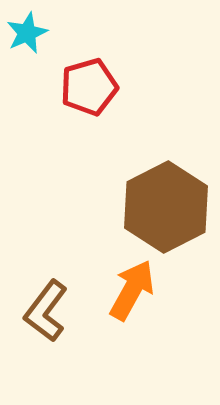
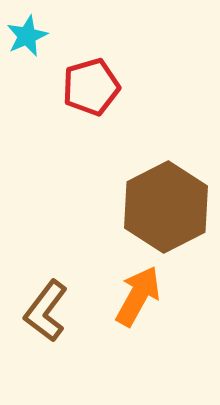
cyan star: moved 3 px down
red pentagon: moved 2 px right
orange arrow: moved 6 px right, 6 px down
